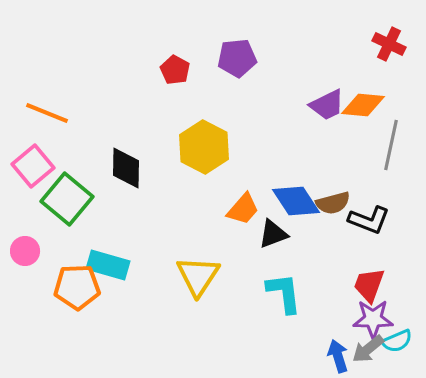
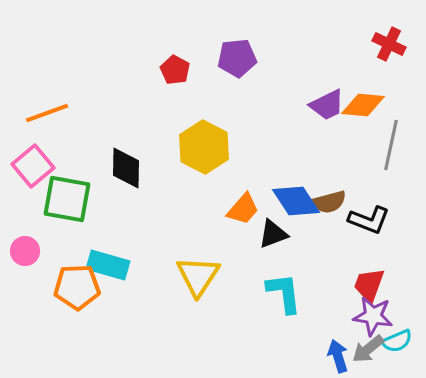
orange line: rotated 42 degrees counterclockwise
green square: rotated 30 degrees counterclockwise
brown semicircle: moved 4 px left, 1 px up
purple star: moved 3 px up; rotated 9 degrees clockwise
